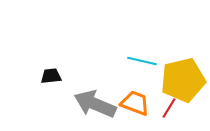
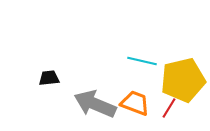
black trapezoid: moved 2 px left, 2 px down
